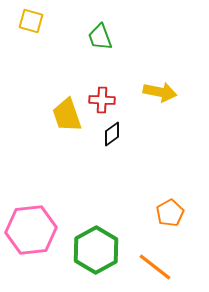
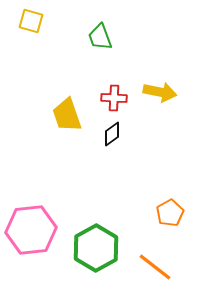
red cross: moved 12 px right, 2 px up
green hexagon: moved 2 px up
